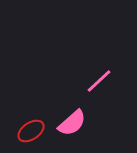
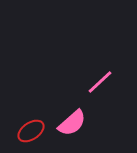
pink line: moved 1 px right, 1 px down
